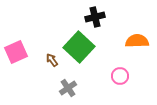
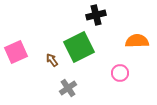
black cross: moved 1 px right, 2 px up
green square: rotated 20 degrees clockwise
pink circle: moved 3 px up
